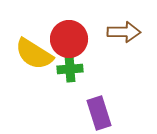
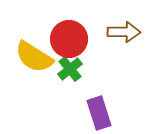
yellow semicircle: moved 3 px down
green cross: rotated 35 degrees counterclockwise
